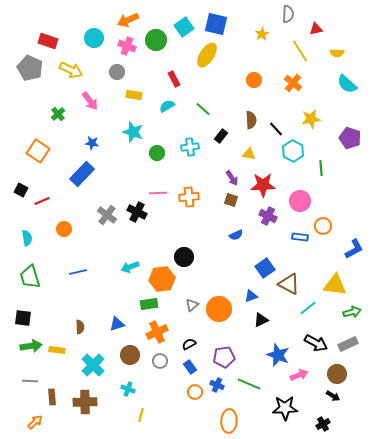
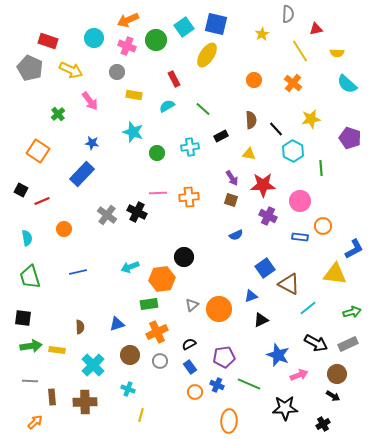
black rectangle at (221, 136): rotated 24 degrees clockwise
yellow triangle at (335, 285): moved 11 px up
